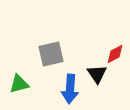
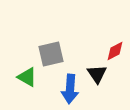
red diamond: moved 3 px up
green triangle: moved 8 px right, 7 px up; rotated 45 degrees clockwise
